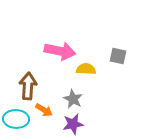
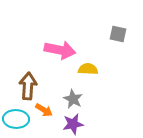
pink arrow: moved 1 px up
gray square: moved 22 px up
yellow semicircle: moved 2 px right
